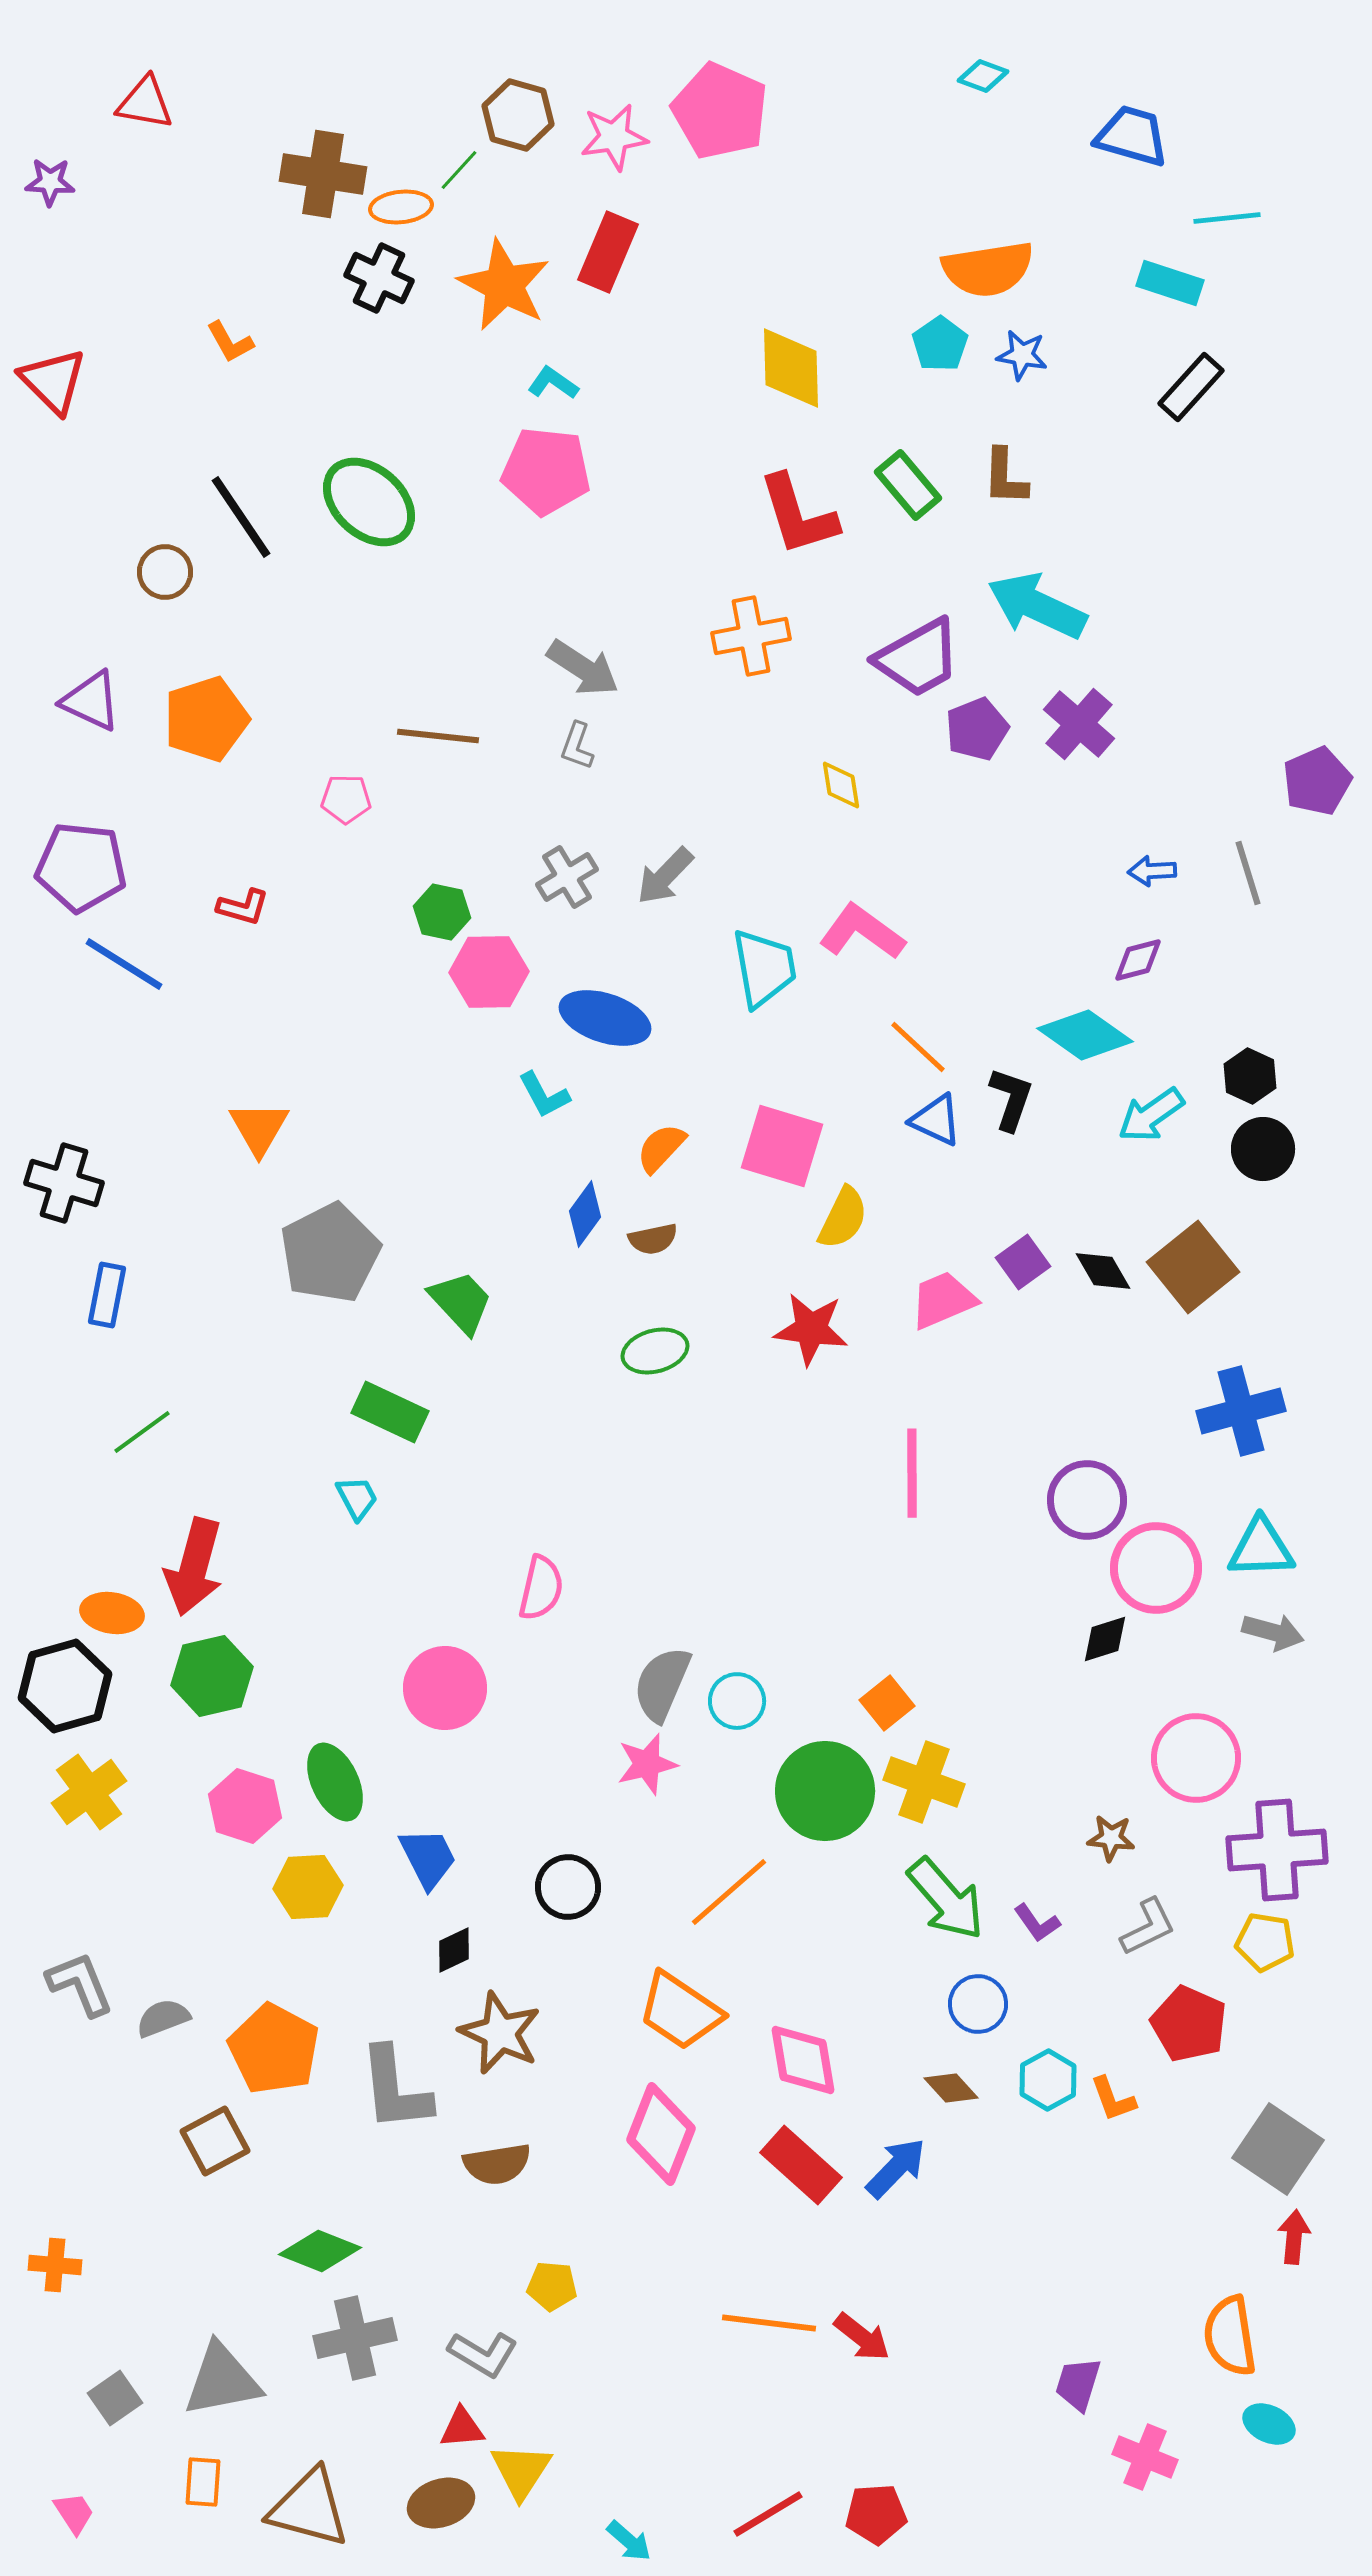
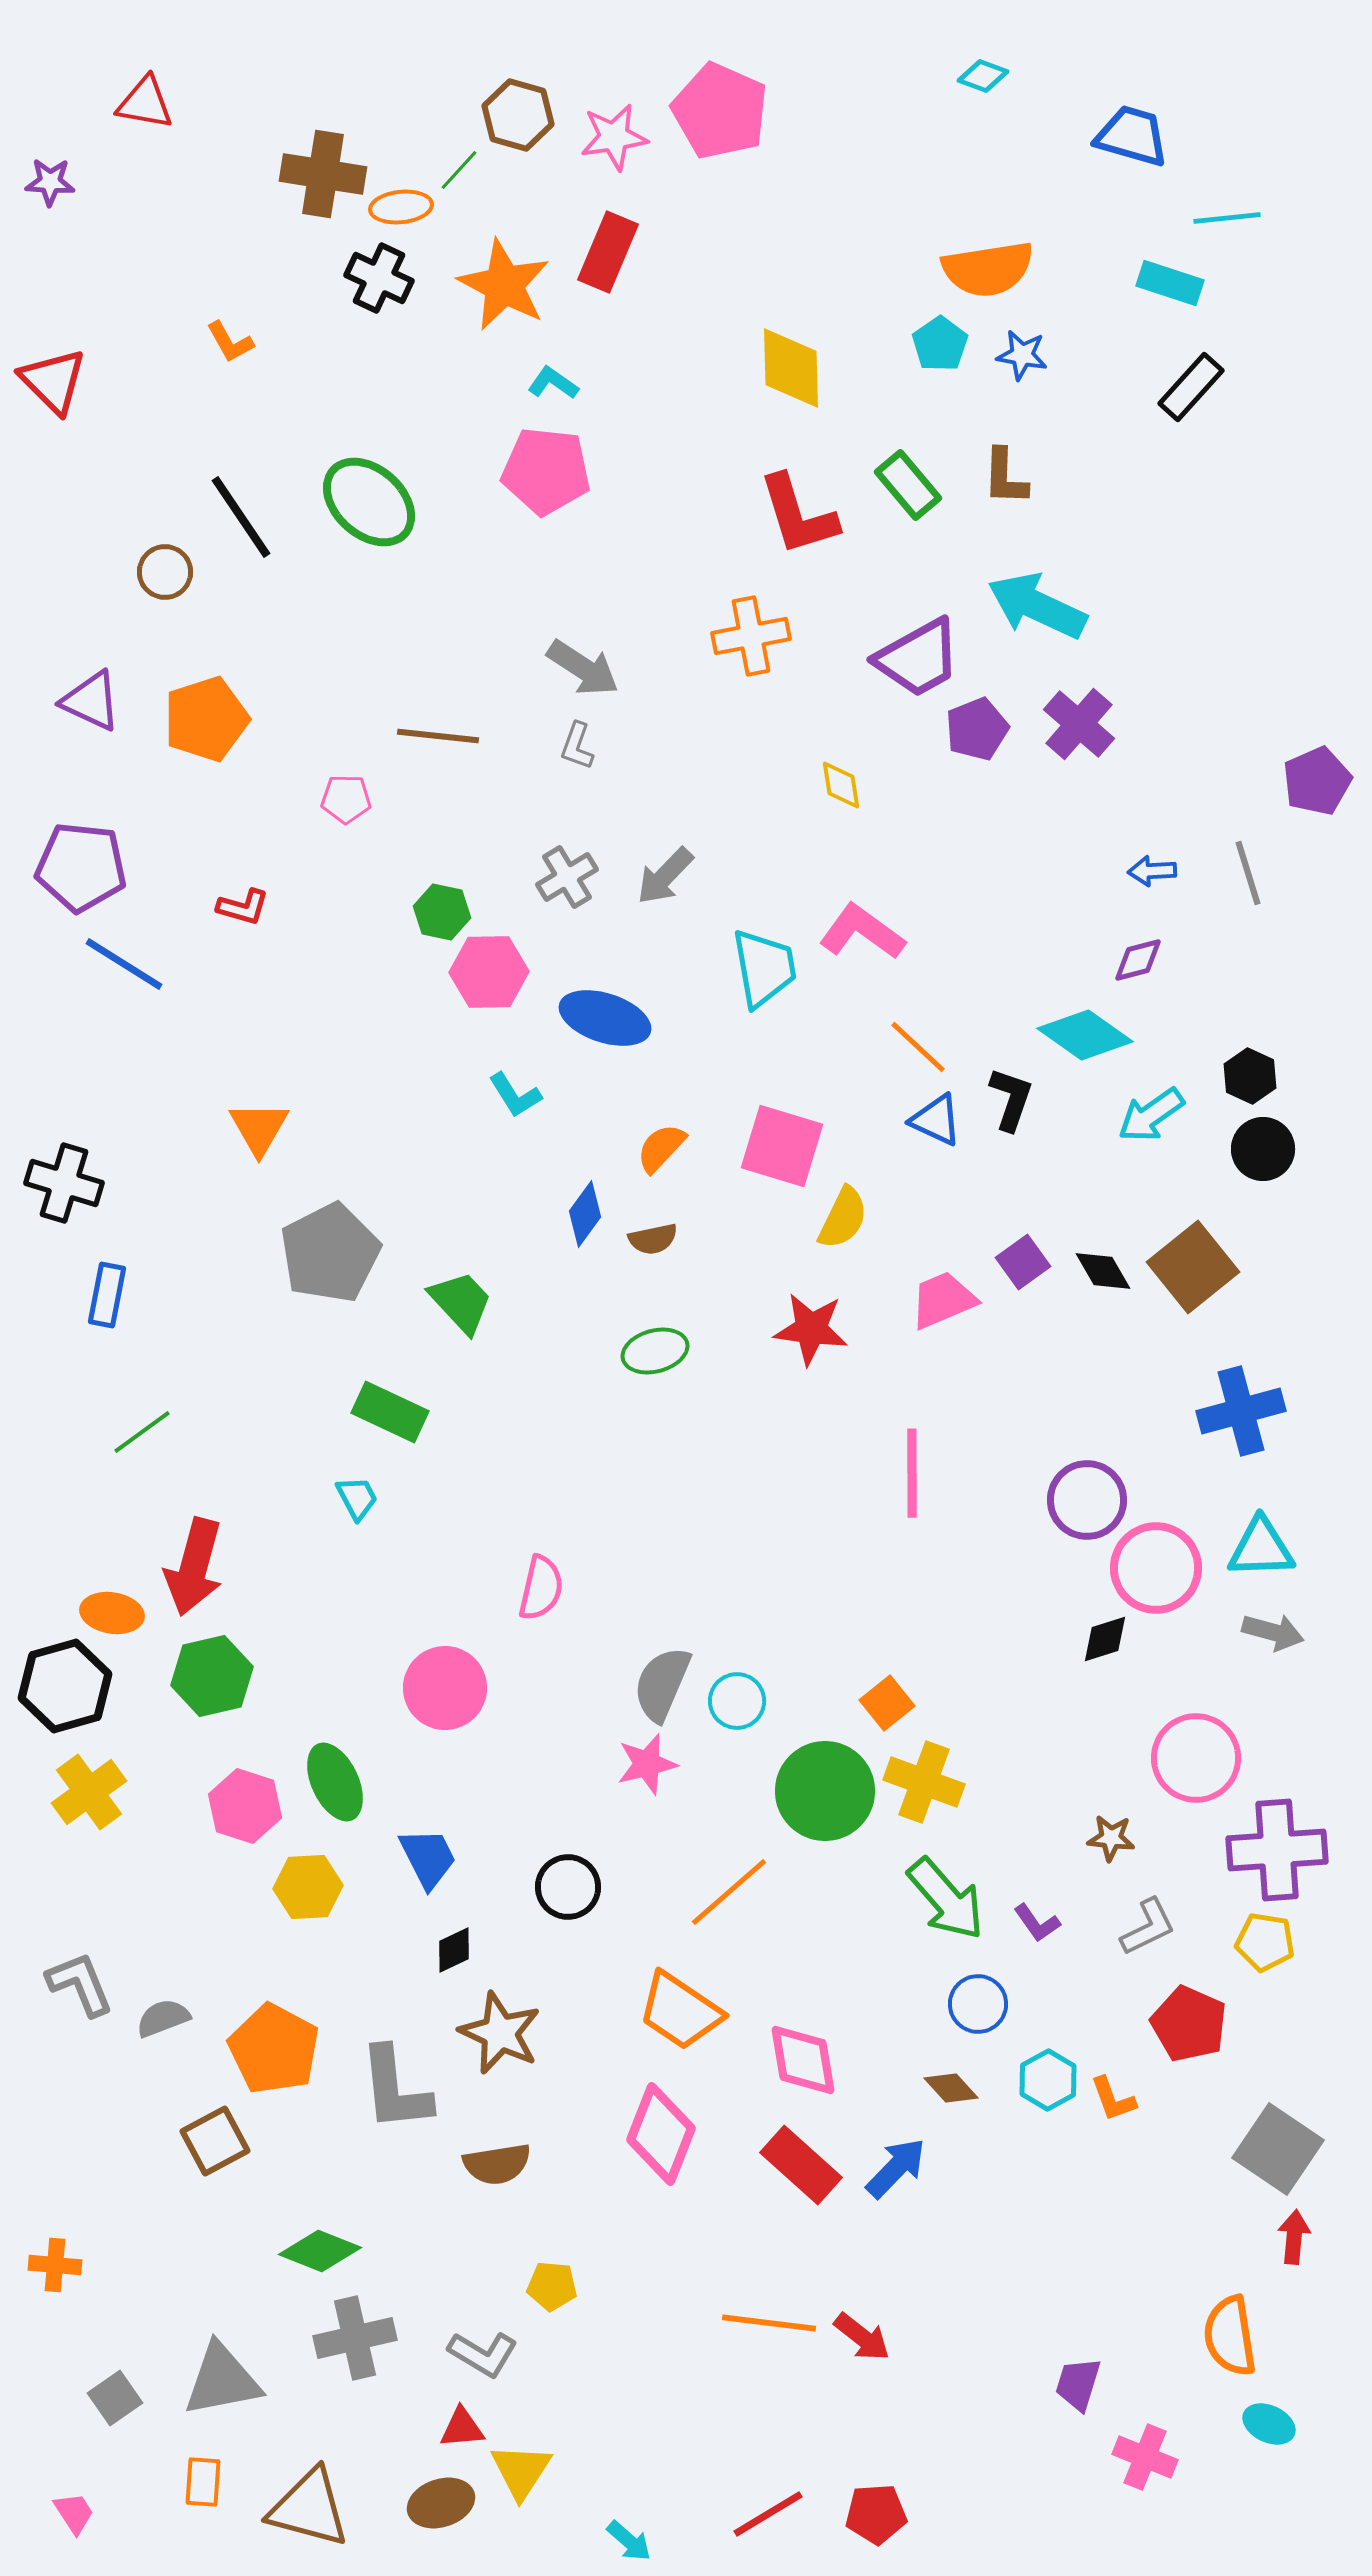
cyan L-shape at (544, 1095): moved 29 px left; rotated 4 degrees counterclockwise
